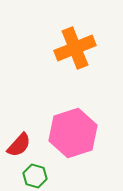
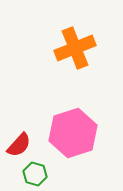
green hexagon: moved 2 px up
